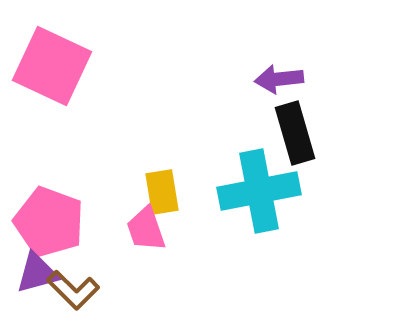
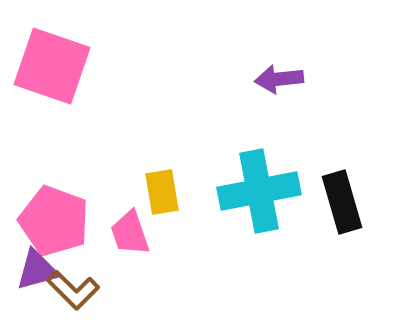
pink square: rotated 6 degrees counterclockwise
black rectangle: moved 47 px right, 69 px down
pink pentagon: moved 5 px right, 1 px up
pink trapezoid: moved 16 px left, 4 px down
purple triangle: moved 3 px up
